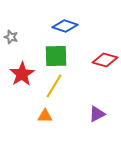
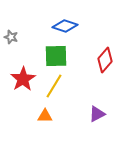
red diamond: rotated 65 degrees counterclockwise
red star: moved 1 px right, 5 px down
